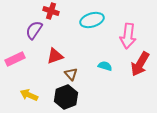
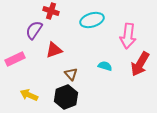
red triangle: moved 1 px left, 6 px up
